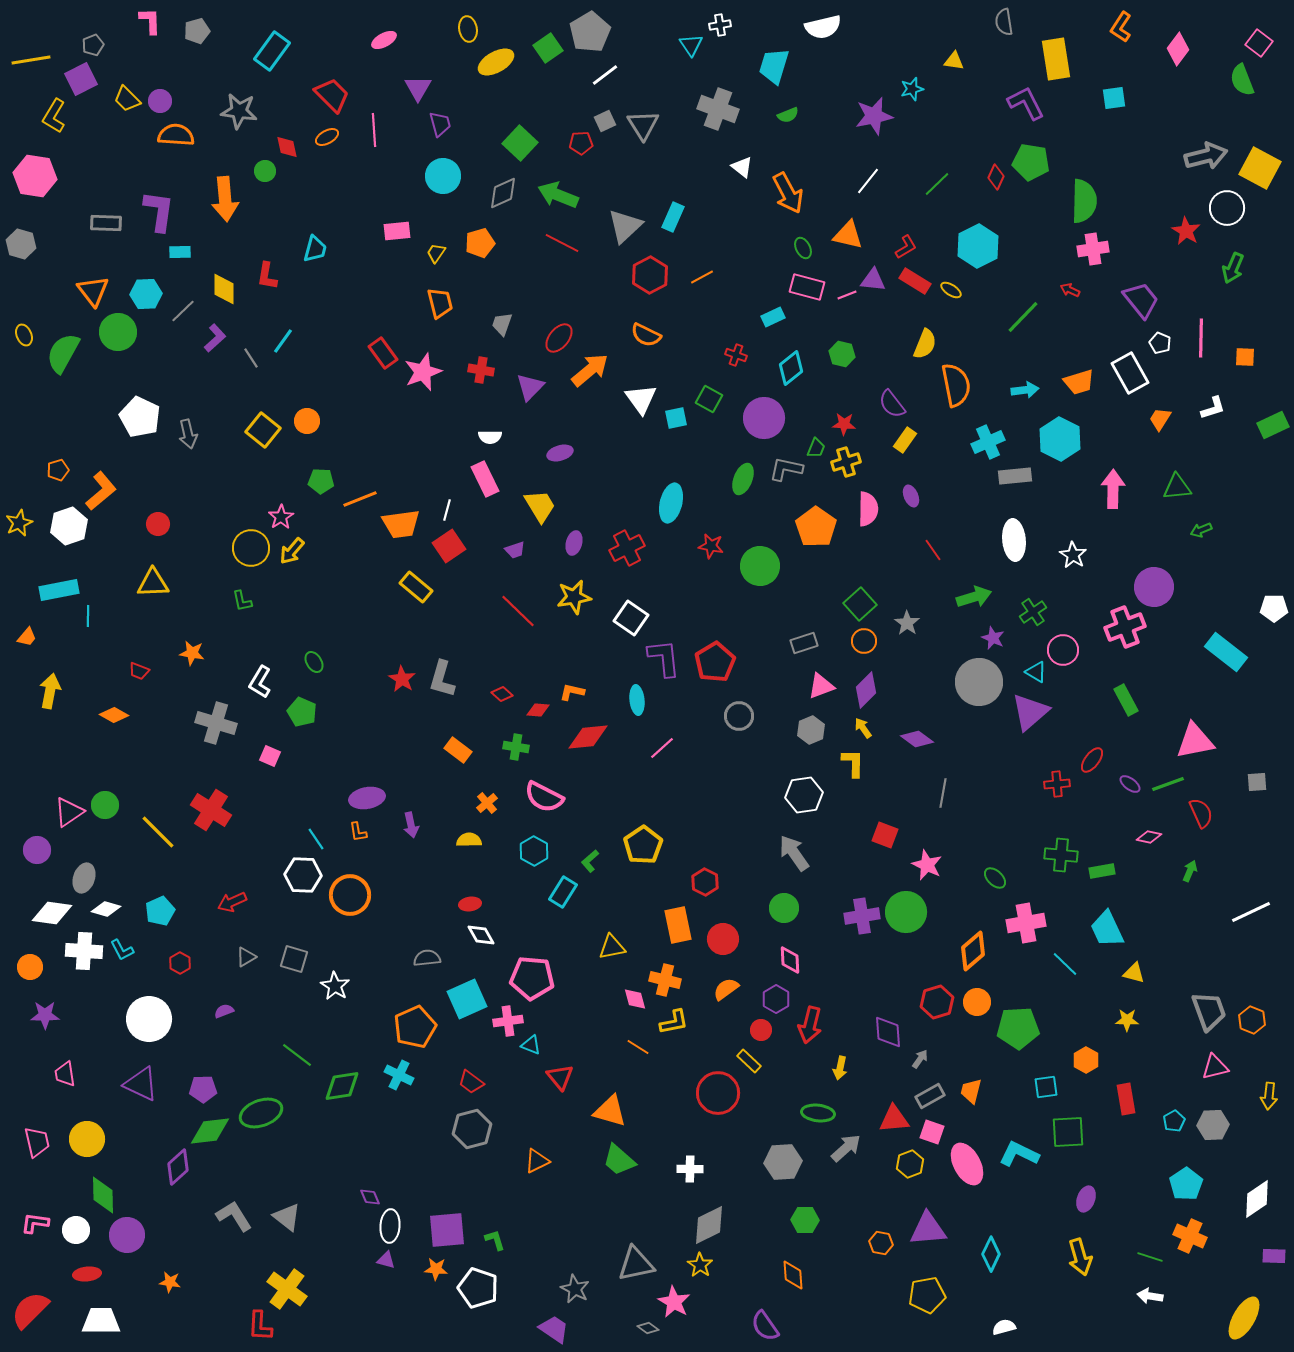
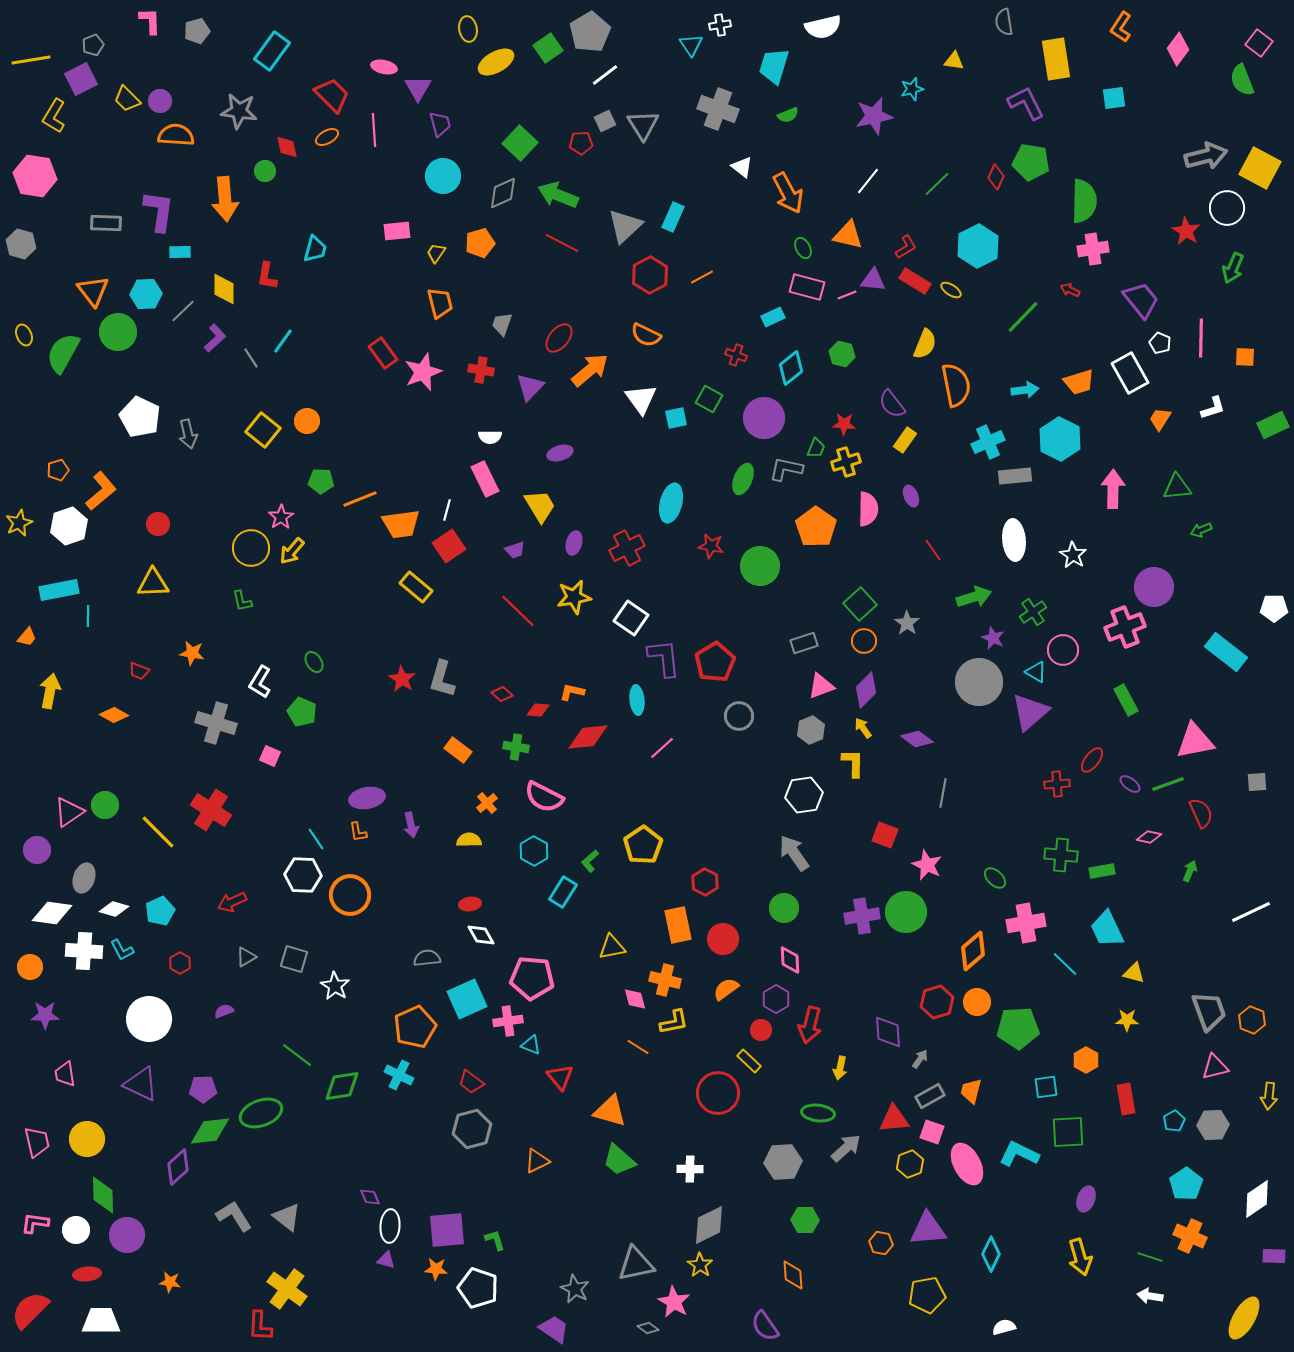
pink ellipse at (384, 40): moved 27 px down; rotated 40 degrees clockwise
white diamond at (106, 909): moved 8 px right
